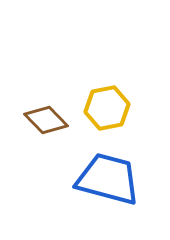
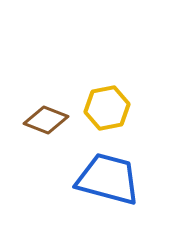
brown diamond: rotated 24 degrees counterclockwise
